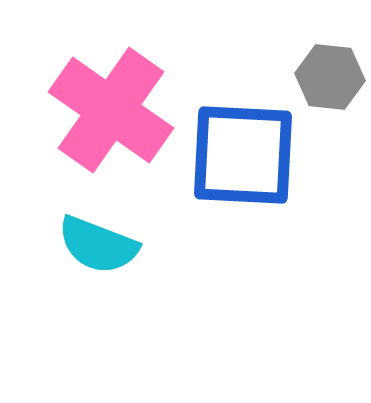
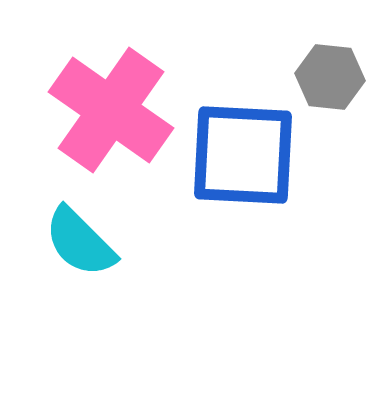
cyan semicircle: moved 18 px left, 3 px up; rotated 24 degrees clockwise
